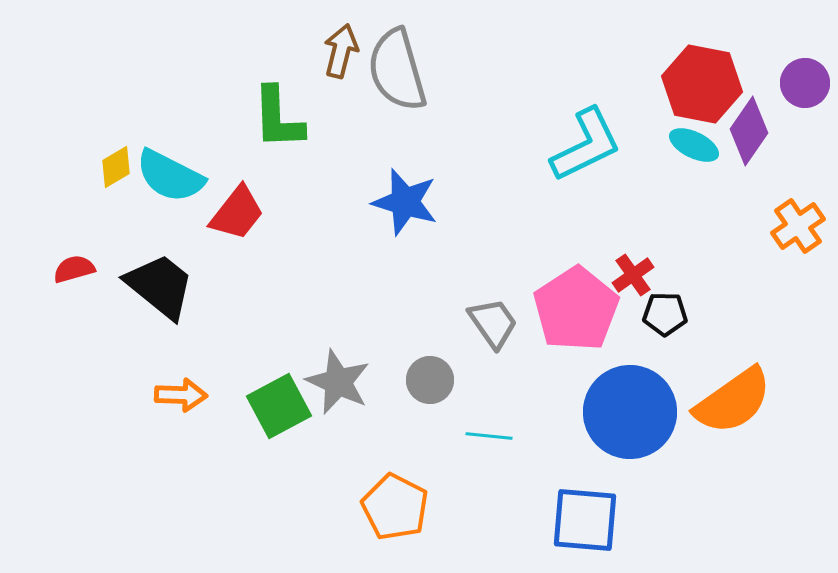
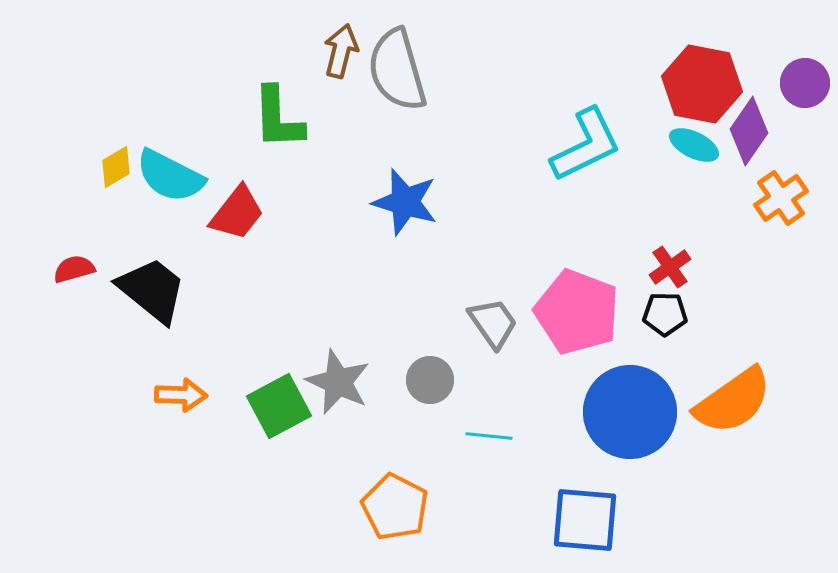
orange cross: moved 17 px left, 28 px up
red cross: moved 37 px right, 8 px up
black trapezoid: moved 8 px left, 4 px down
pink pentagon: moved 1 px right, 3 px down; rotated 18 degrees counterclockwise
